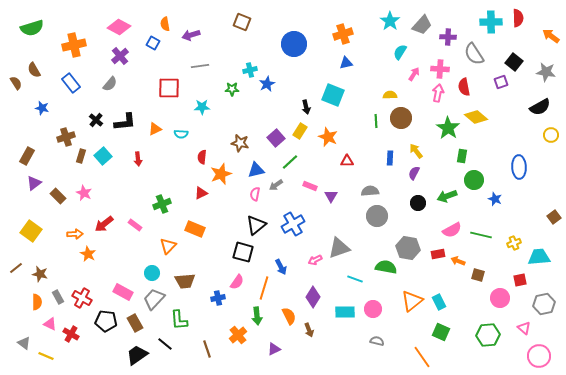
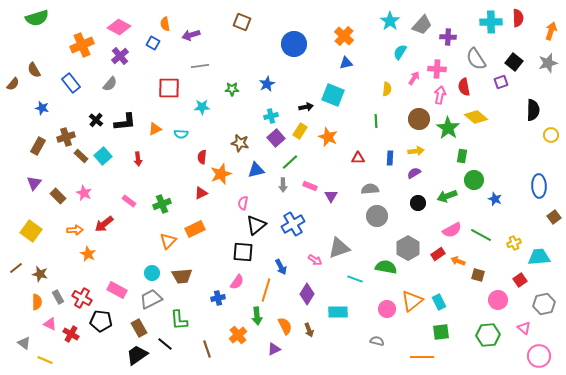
green semicircle at (32, 28): moved 5 px right, 10 px up
orange cross at (343, 34): moved 1 px right, 2 px down; rotated 30 degrees counterclockwise
orange arrow at (551, 36): moved 5 px up; rotated 72 degrees clockwise
orange cross at (74, 45): moved 8 px right; rotated 10 degrees counterclockwise
gray semicircle at (474, 54): moved 2 px right, 5 px down
pink cross at (440, 69): moved 3 px left
cyan cross at (250, 70): moved 21 px right, 46 px down
gray star at (546, 72): moved 2 px right, 9 px up; rotated 24 degrees counterclockwise
pink arrow at (414, 74): moved 4 px down
brown semicircle at (16, 83): moved 3 px left, 1 px down; rotated 72 degrees clockwise
pink arrow at (438, 93): moved 2 px right, 2 px down
yellow semicircle at (390, 95): moved 3 px left, 6 px up; rotated 96 degrees clockwise
black arrow at (306, 107): rotated 88 degrees counterclockwise
black semicircle at (540, 107): moved 7 px left, 3 px down; rotated 60 degrees counterclockwise
brown circle at (401, 118): moved 18 px right, 1 px down
yellow arrow at (416, 151): rotated 119 degrees clockwise
brown rectangle at (27, 156): moved 11 px right, 10 px up
brown rectangle at (81, 156): rotated 64 degrees counterclockwise
red triangle at (347, 161): moved 11 px right, 3 px up
blue ellipse at (519, 167): moved 20 px right, 19 px down
purple semicircle at (414, 173): rotated 32 degrees clockwise
purple triangle at (34, 183): rotated 14 degrees counterclockwise
gray arrow at (276, 185): moved 7 px right; rotated 56 degrees counterclockwise
gray semicircle at (370, 191): moved 2 px up
pink semicircle at (255, 194): moved 12 px left, 9 px down
pink rectangle at (135, 225): moved 6 px left, 24 px up
orange rectangle at (195, 229): rotated 48 degrees counterclockwise
orange arrow at (75, 234): moved 4 px up
green line at (481, 235): rotated 15 degrees clockwise
orange triangle at (168, 246): moved 5 px up
gray hexagon at (408, 248): rotated 20 degrees clockwise
black square at (243, 252): rotated 10 degrees counterclockwise
red rectangle at (438, 254): rotated 24 degrees counterclockwise
pink arrow at (315, 260): rotated 120 degrees counterclockwise
red square at (520, 280): rotated 24 degrees counterclockwise
brown trapezoid at (185, 281): moved 3 px left, 5 px up
orange line at (264, 288): moved 2 px right, 2 px down
pink rectangle at (123, 292): moved 6 px left, 2 px up
purple diamond at (313, 297): moved 6 px left, 3 px up
pink circle at (500, 298): moved 2 px left, 2 px down
gray trapezoid at (154, 299): moved 3 px left; rotated 20 degrees clockwise
pink circle at (373, 309): moved 14 px right
cyan rectangle at (345, 312): moved 7 px left
orange semicircle at (289, 316): moved 4 px left, 10 px down
black pentagon at (106, 321): moved 5 px left
brown rectangle at (135, 323): moved 4 px right, 5 px down
green square at (441, 332): rotated 30 degrees counterclockwise
yellow line at (46, 356): moved 1 px left, 4 px down
orange line at (422, 357): rotated 55 degrees counterclockwise
